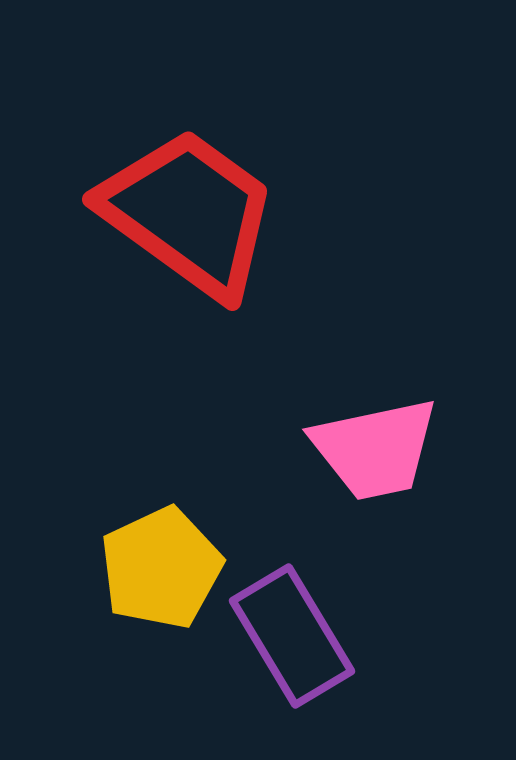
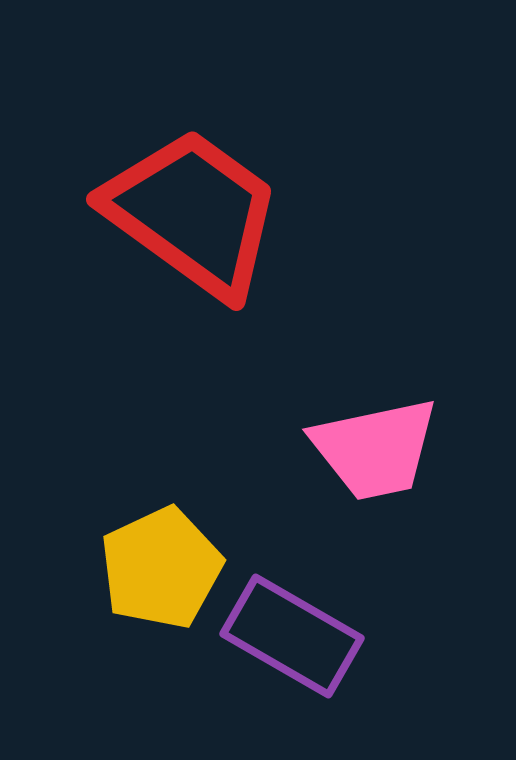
red trapezoid: moved 4 px right
purple rectangle: rotated 29 degrees counterclockwise
